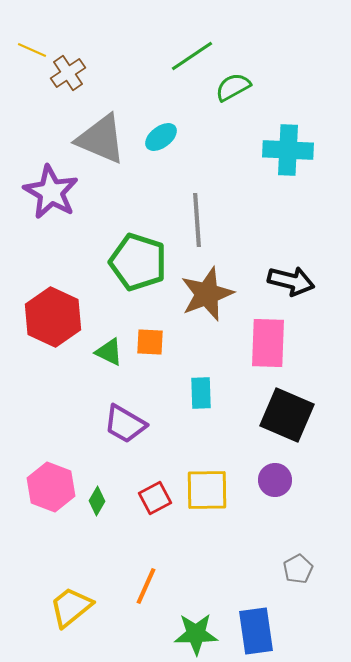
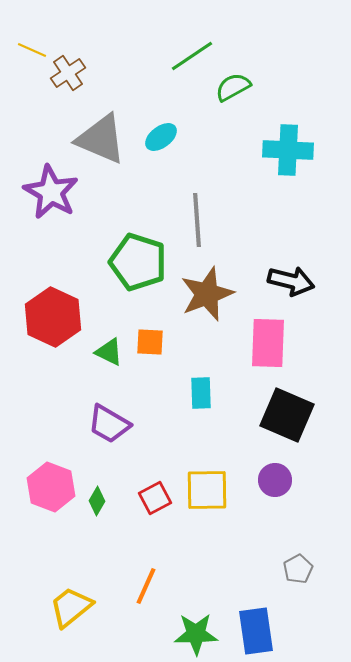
purple trapezoid: moved 16 px left
